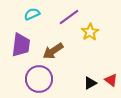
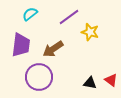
cyan semicircle: moved 2 px left; rotated 14 degrees counterclockwise
yellow star: rotated 24 degrees counterclockwise
brown arrow: moved 2 px up
purple circle: moved 2 px up
black triangle: rotated 40 degrees clockwise
